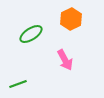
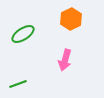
green ellipse: moved 8 px left
pink arrow: rotated 45 degrees clockwise
